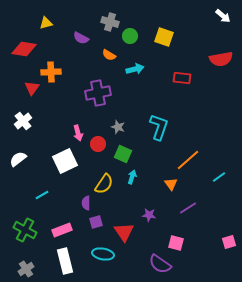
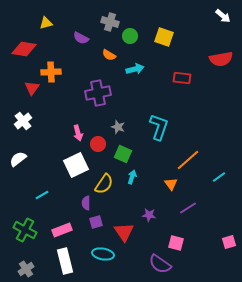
white square at (65, 161): moved 11 px right, 4 px down
